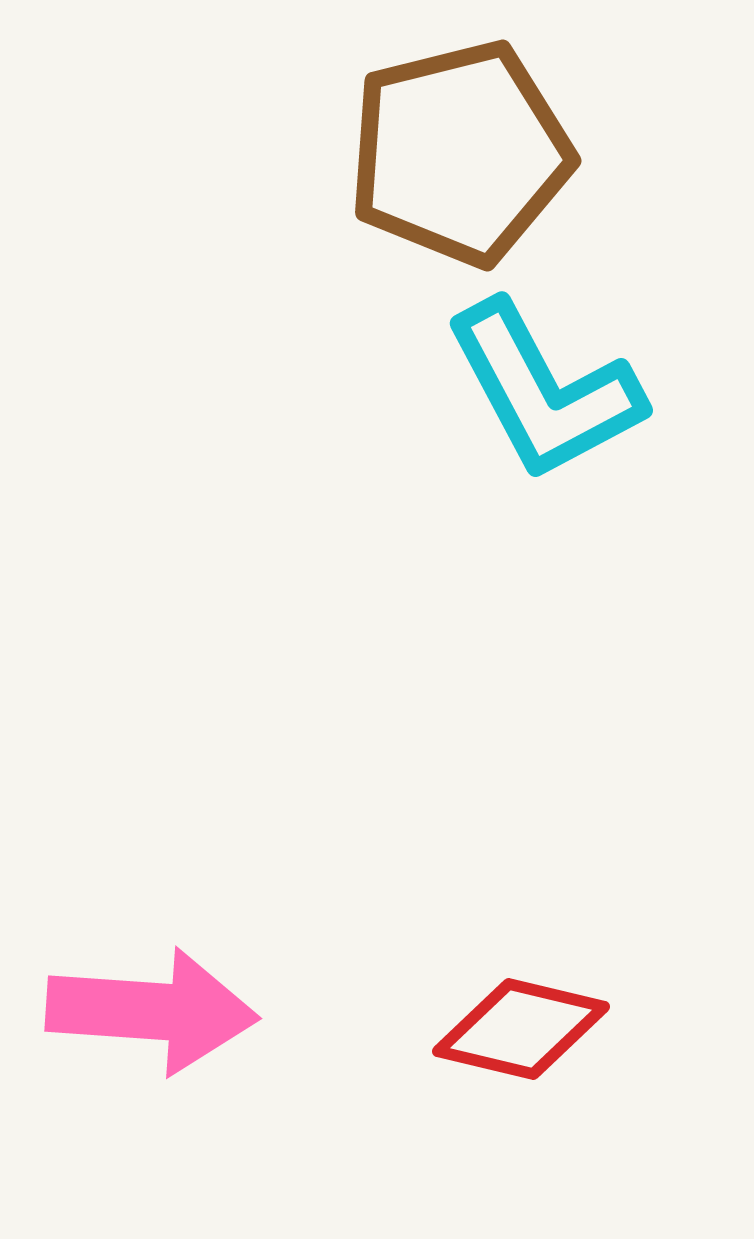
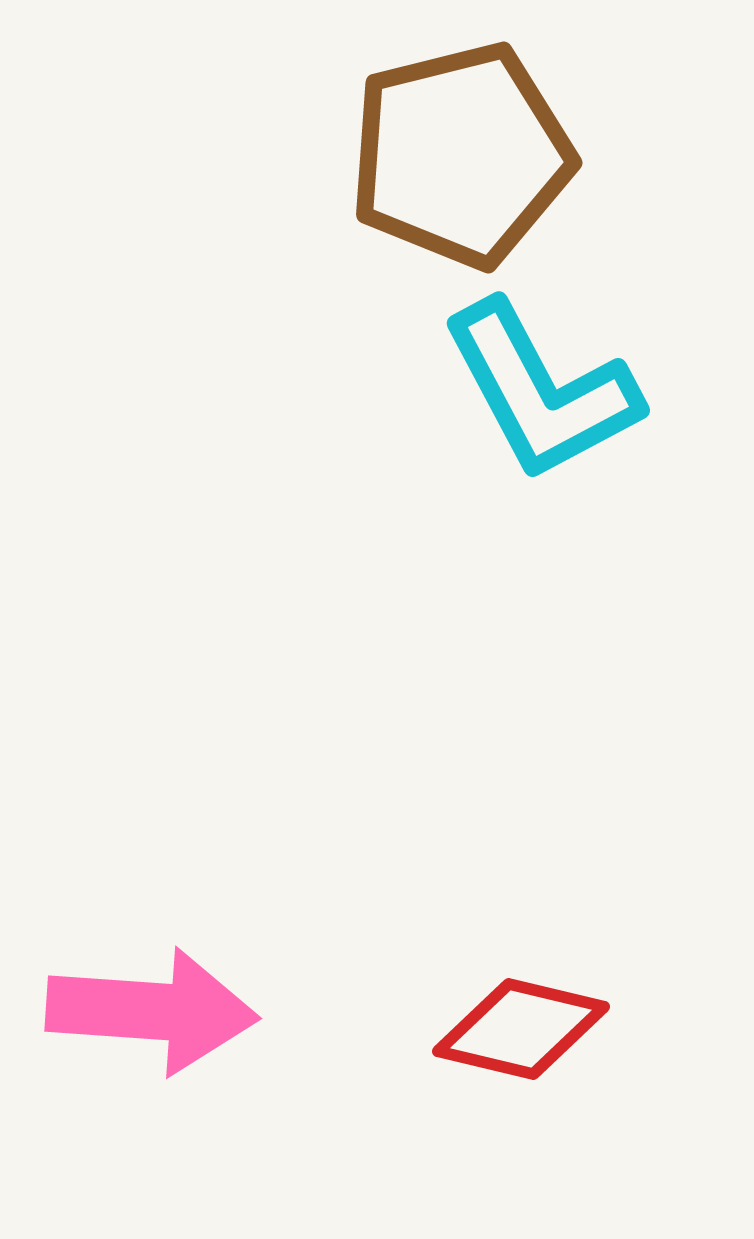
brown pentagon: moved 1 px right, 2 px down
cyan L-shape: moved 3 px left
